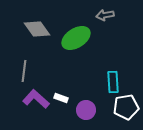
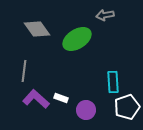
green ellipse: moved 1 px right, 1 px down
white pentagon: moved 1 px right; rotated 10 degrees counterclockwise
